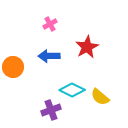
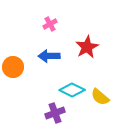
purple cross: moved 4 px right, 3 px down
